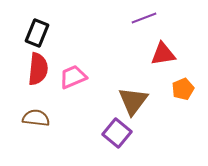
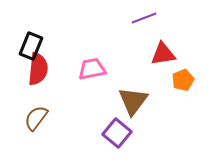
black rectangle: moved 6 px left, 13 px down
pink trapezoid: moved 19 px right, 8 px up; rotated 12 degrees clockwise
orange pentagon: moved 9 px up
brown semicircle: rotated 60 degrees counterclockwise
